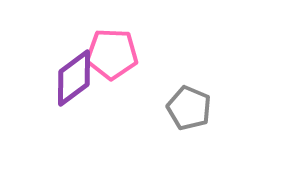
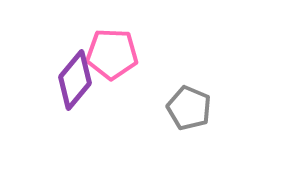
purple diamond: moved 1 px right, 2 px down; rotated 14 degrees counterclockwise
